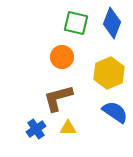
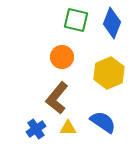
green square: moved 3 px up
brown L-shape: moved 1 px left; rotated 36 degrees counterclockwise
blue semicircle: moved 12 px left, 10 px down
